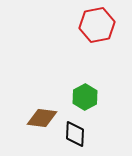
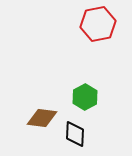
red hexagon: moved 1 px right, 1 px up
